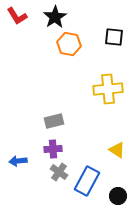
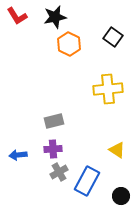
black star: rotated 20 degrees clockwise
black square: moved 1 px left; rotated 30 degrees clockwise
orange hexagon: rotated 15 degrees clockwise
blue arrow: moved 6 px up
gray cross: rotated 24 degrees clockwise
black circle: moved 3 px right
